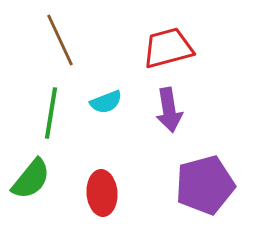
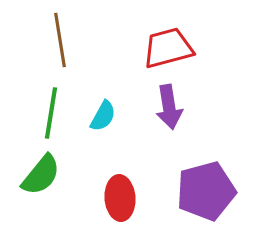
brown line: rotated 16 degrees clockwise
cyan semicircle: moved 3 px left, 14 px down; rotated 40 degrees counterclockwise
purple arrow: moved 3 px up
green semicircle: moved 10 px right, 4 px up
purple pentagon: moved 1 px right, 6 px down
red ellipse: moved 18 px right, 5 px down
